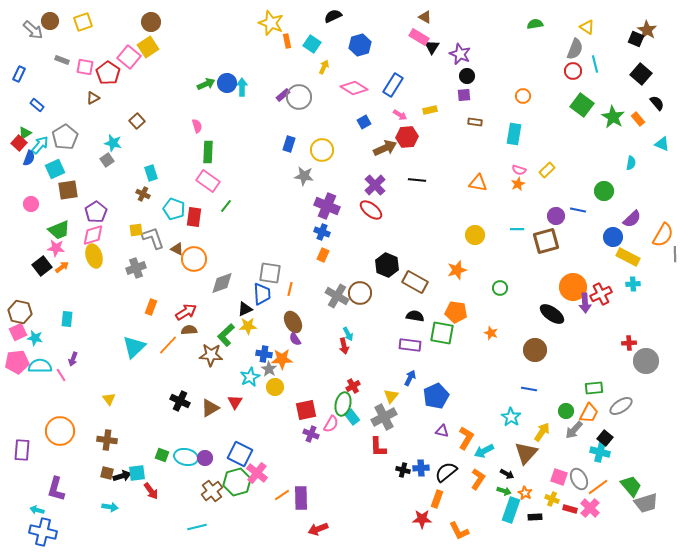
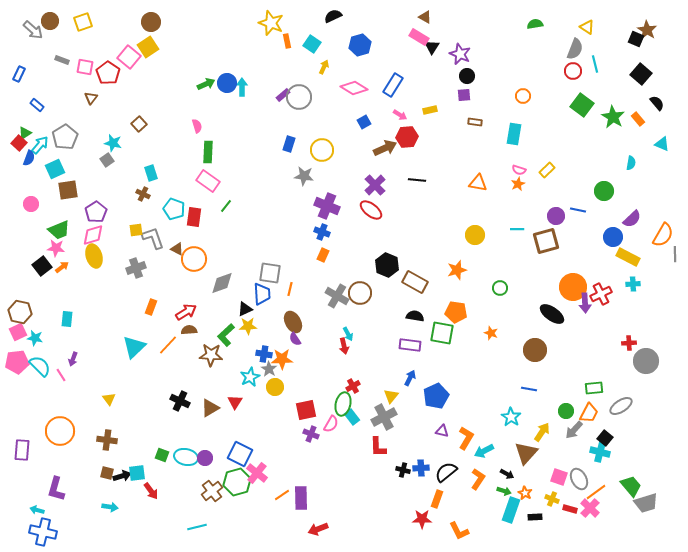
brown triangle at (93, 98): moved 2 px left; rotated 24 degrees counterclockwise
brown square at (137, 121): moved 2 px right, 3 px down
cyan semicircle at (40, 366): rotated 45 degrees clockwise
orange line at (598, 487): moved 2 px left, 5 px down
